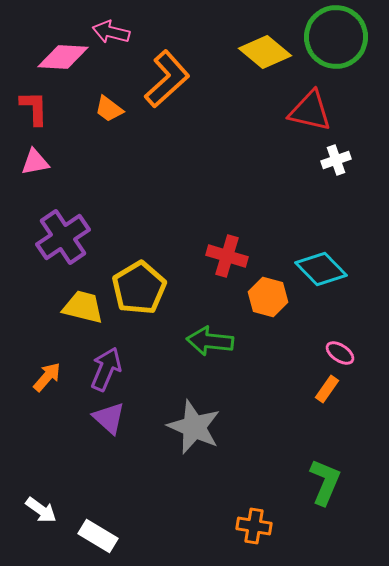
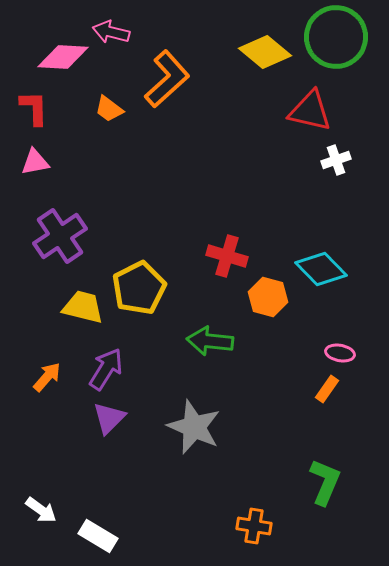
purple cross: moved 3 px left, 1 px up
yellow pentagon: rotated 4 degrees clockwise
pink ellipse: rotated 24 degrees counterclockwise
purple arrow: rotated 9 degrees clockwise
purple triangle: rotated 33 degrees clockwise
